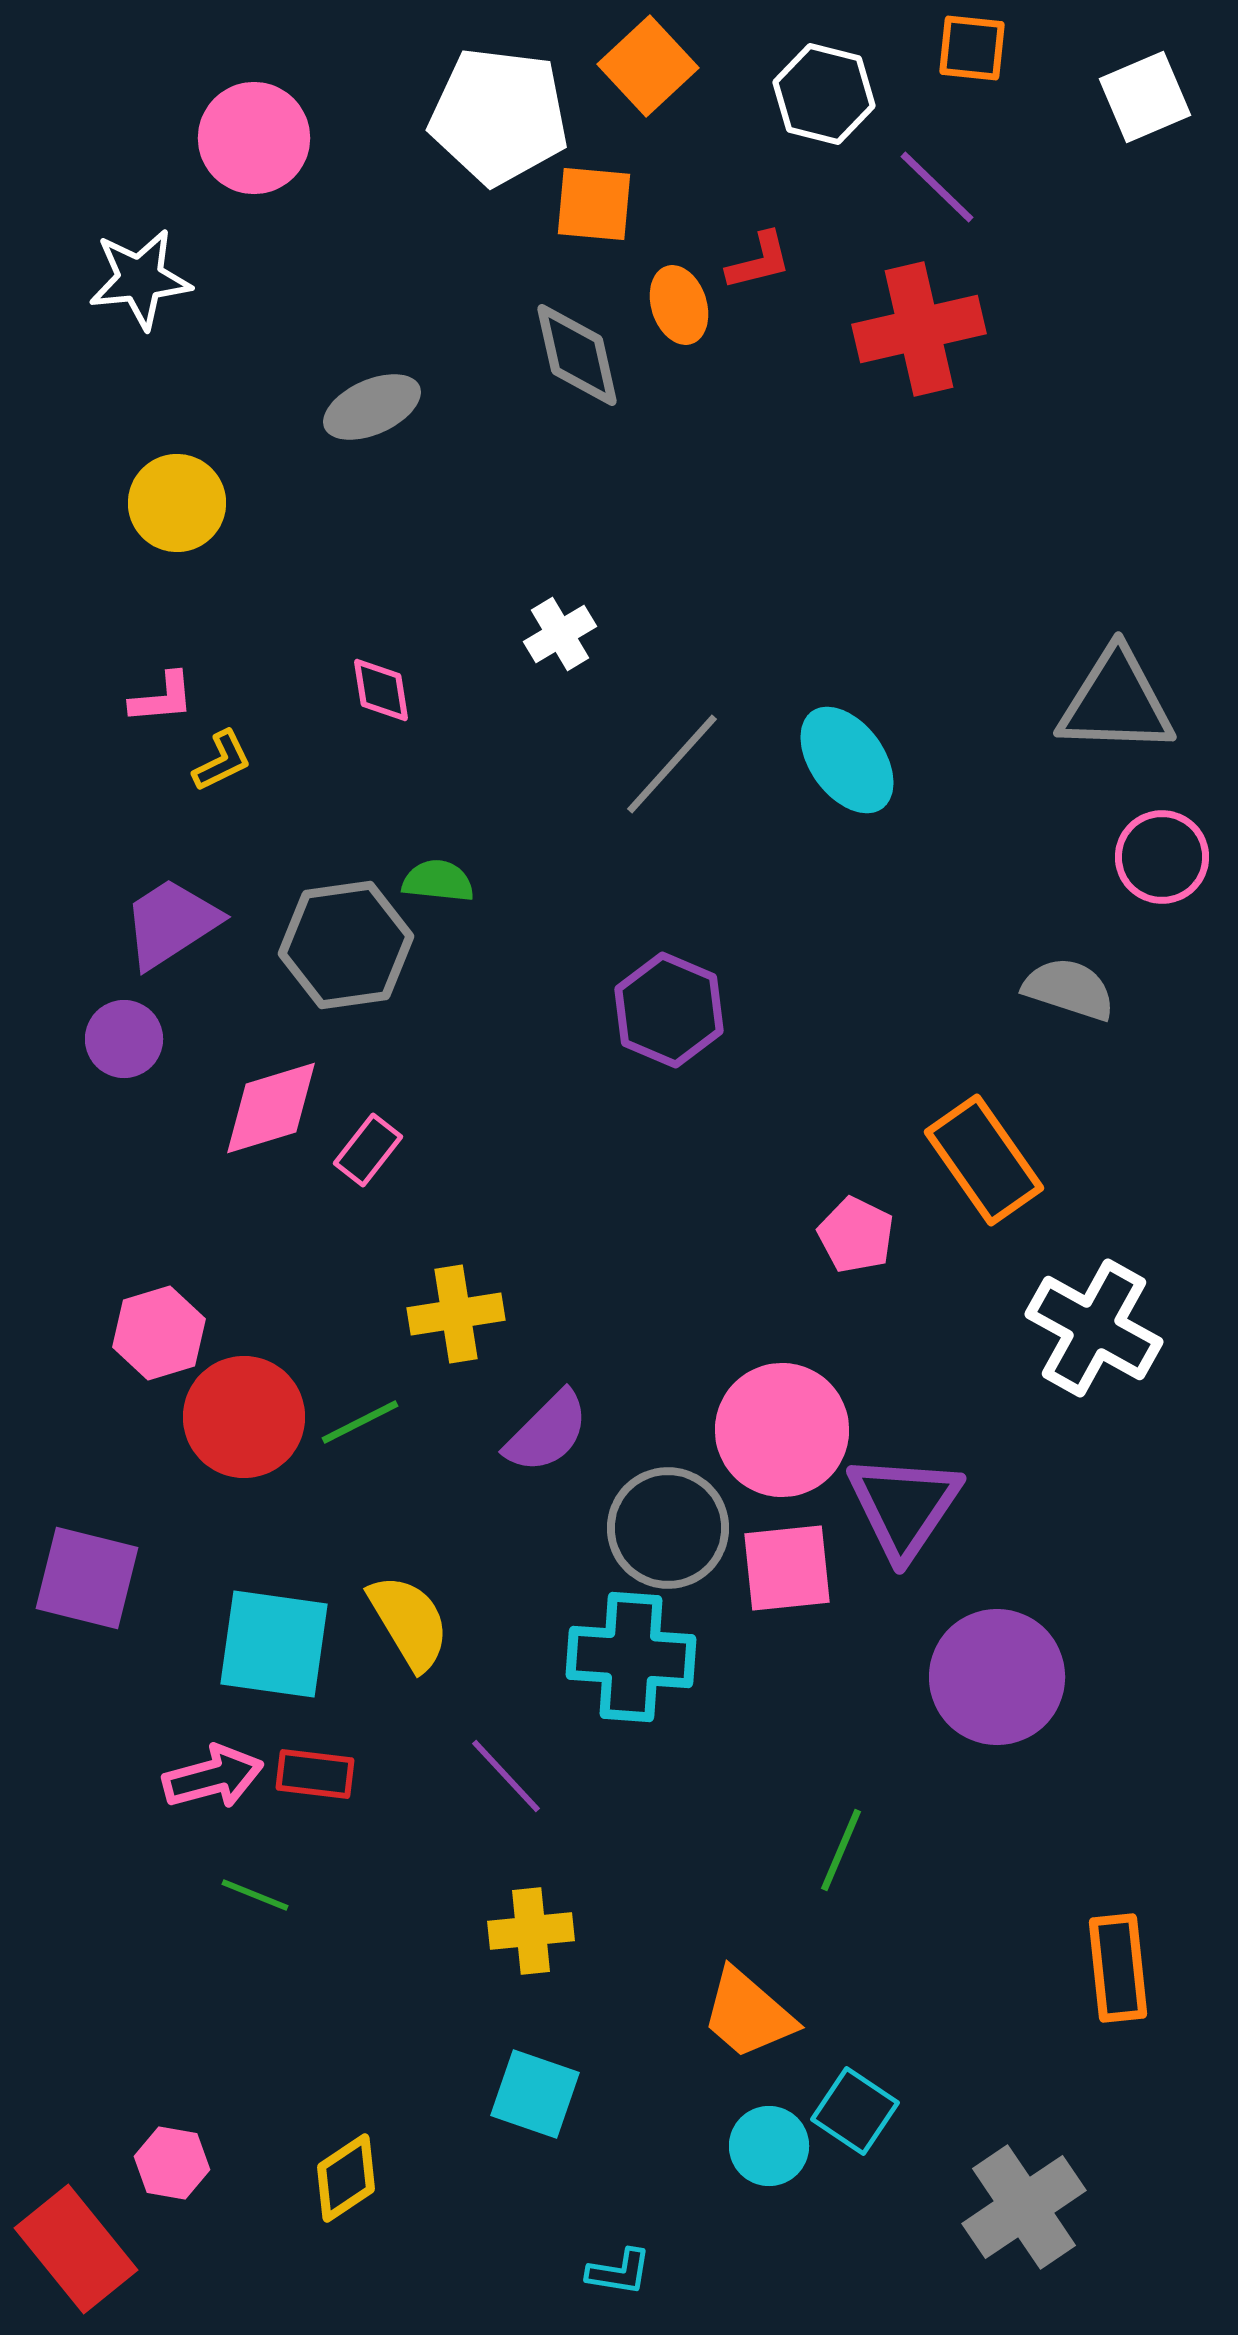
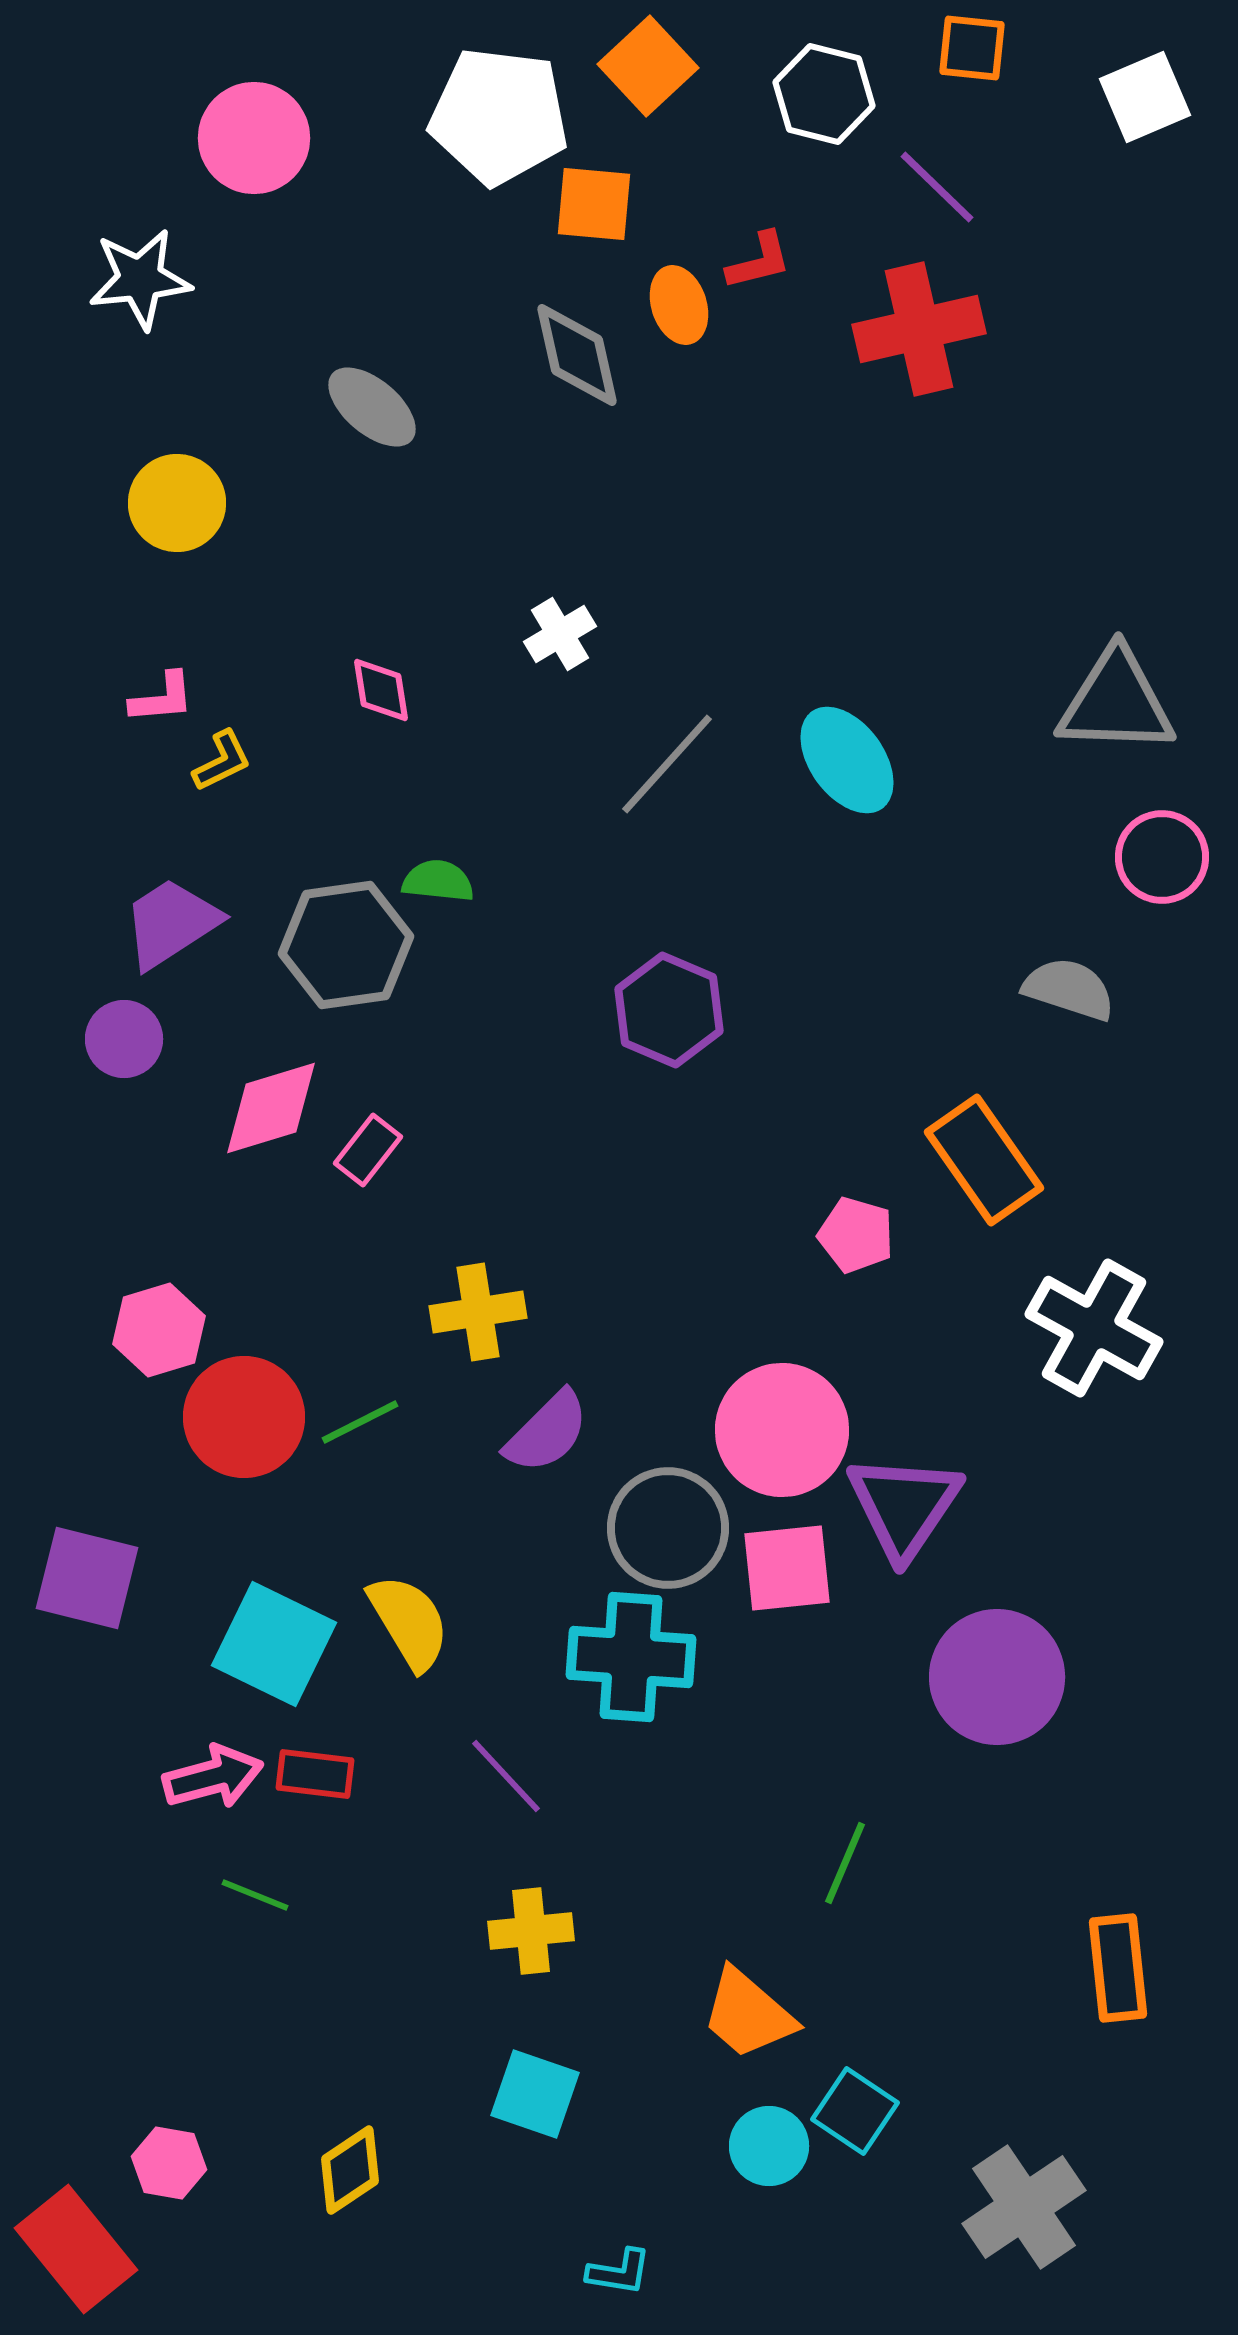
gray ellipse at (372, 407): rotated 64 degrees clockwise
gray line at (672, 764): moved 5 px left
pink pentagon at (856, 1235): rotated 10 degrees counterclockwise
yellow cross at (456, 1314): moved 22 px right, 2 px up
pink hexagon at (159, 1333): moved 3 px up
cyan square at (274, 1644): rotated 18 degrees clockwise
green line at (841, 1850): moved 4 px right, 13 px down
pink hexagon at (172, 2163): moved 3 px left
yellow diamond at (346, 2178): moved 4 px right, 8 px up
